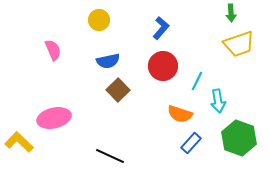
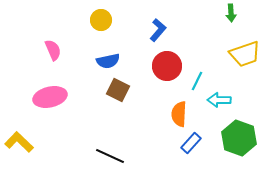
yellow circle: moved 2 px right
blue L-shape: moved 3 px left, 2 px down
yellow trapezoid: moved 6 px right, 10 px down
red circle: moved 4 px right
brown square: rotated 20 degrees counterclockwise
cyan arrow: moved 1 px right, 1 px up; rotated 100 degrees clockwise
orange semicircle: moved 1 px left; rotated 75 degrees clockwise
pink ellipse: moved 4 px left, 21 px up
